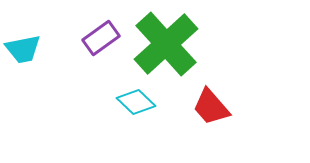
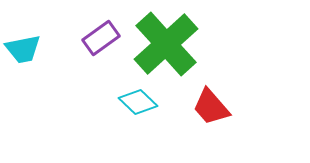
cyan diamond: moved 2 px right
